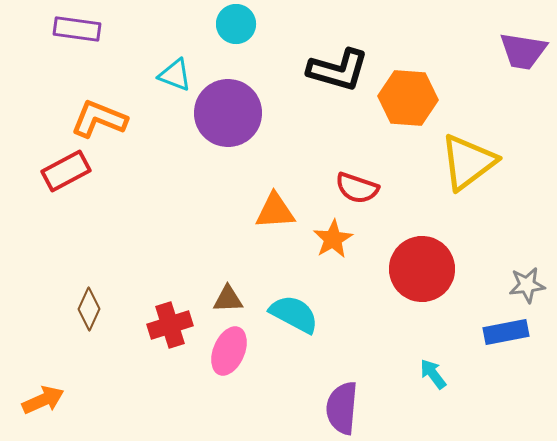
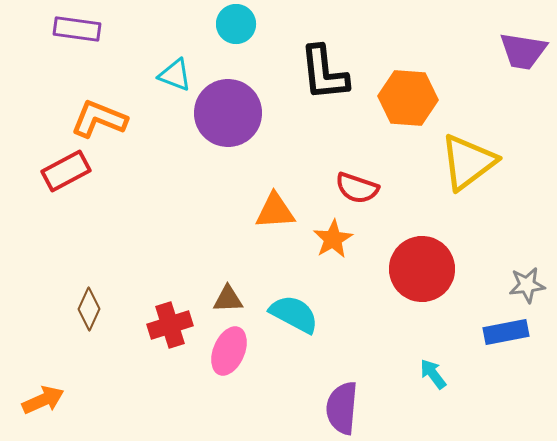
black L-shape: moved 14 px left, 3 px down; rotated 68 degrees clockwise
